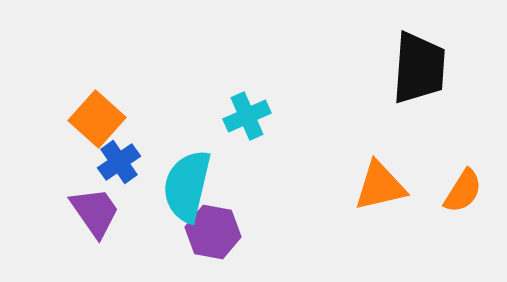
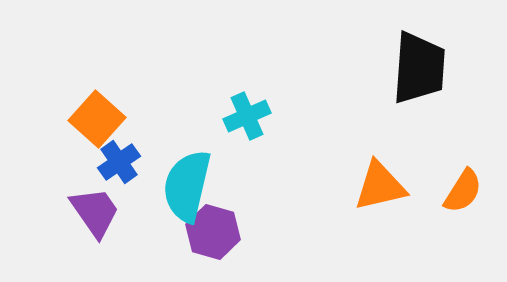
purple hexagon: rotated 6 degrees clockwise
